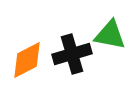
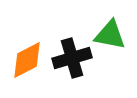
black cross: moved 4 px down
